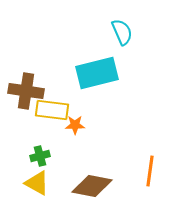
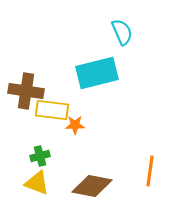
yellow triangle: rotated 8 degrees counterclockwise
